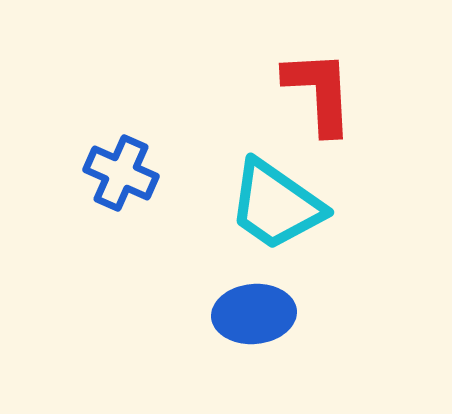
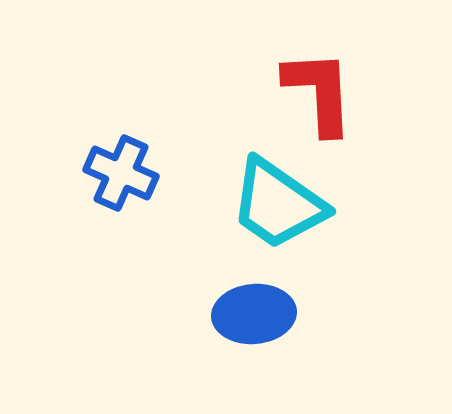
cyan trapezoid: moved 2 px right, 1 px up
